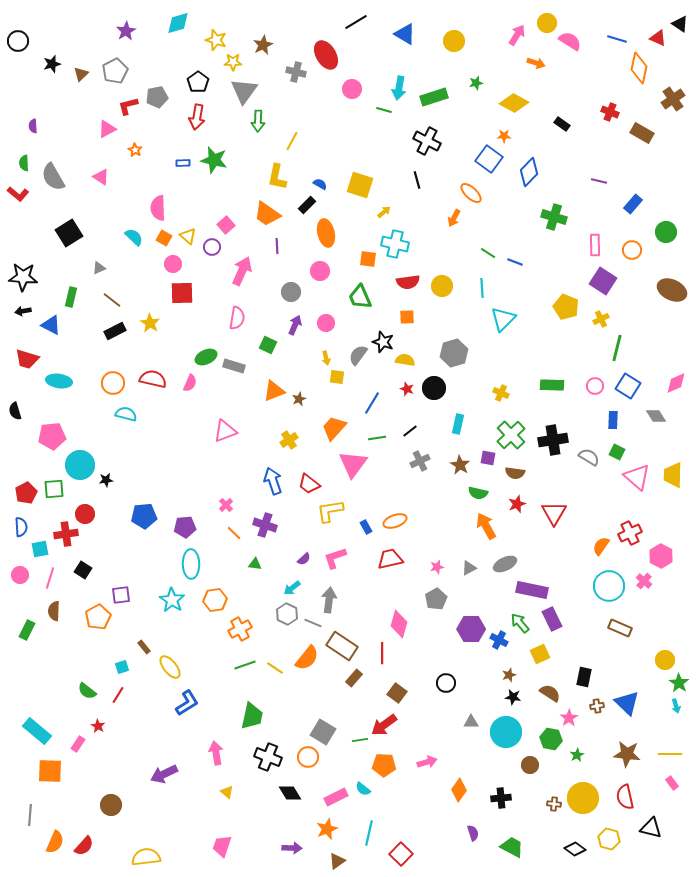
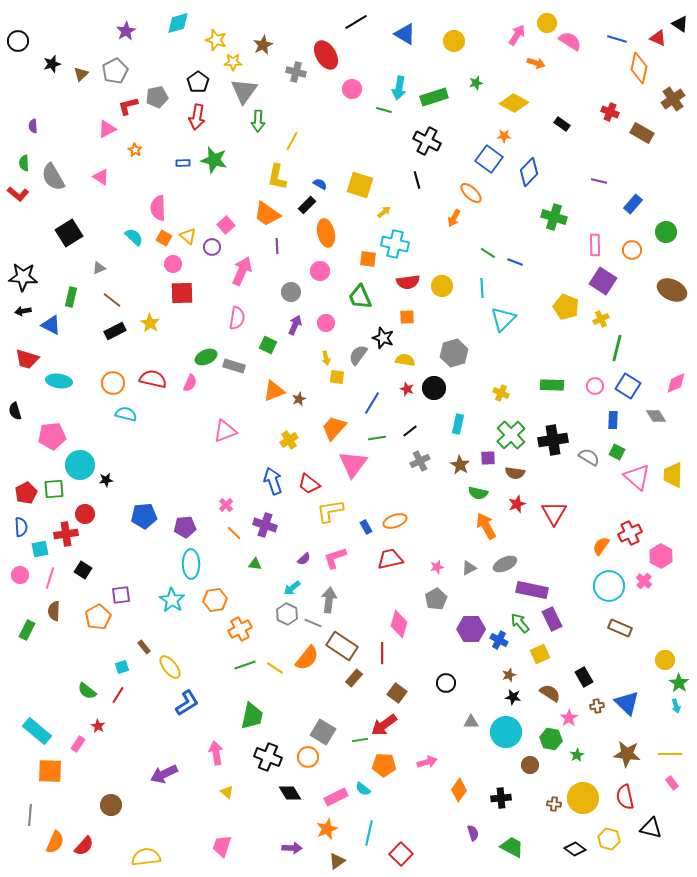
black star at (383, 342): moved 4 px up
purple square at (488, 458): rotated 14 degrees counterclockwise
black rectangle at (584, 677): rotated 42 degrees counterclockwise
